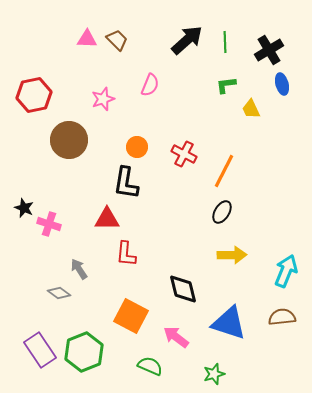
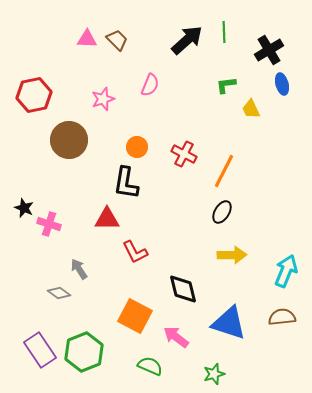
green line: moved 1 px left, 10 px up
red L-shape: moved 9 px right, 2 px up; rotated 32 degrees counterclockwise
orange square: moved 4 px right
